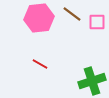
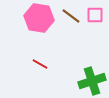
brown line: moved 1 px left, 2 px down
pink hexagon: rotated 16 degrees clockwise
pink square: moved 2 px left, 7 px up
